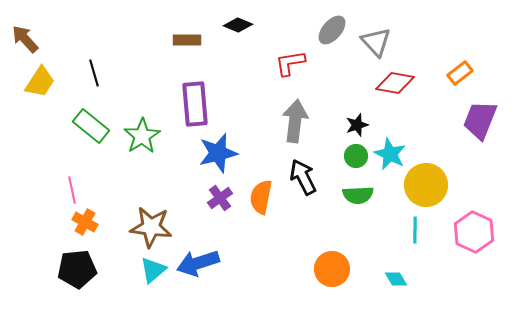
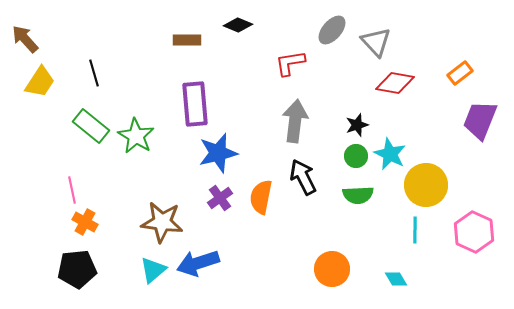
green star: moved 6 px left; rotated 9 degrees counterclockwise
brown star: moved 11 px right, 5 px up
